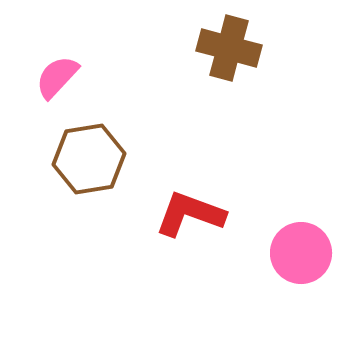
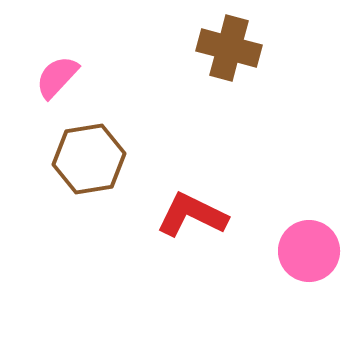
red L-shape: moved 2 px right, 1 px down; rotated 6 degrees clockwise
pink circle: moved 8 px right, 2 px up
